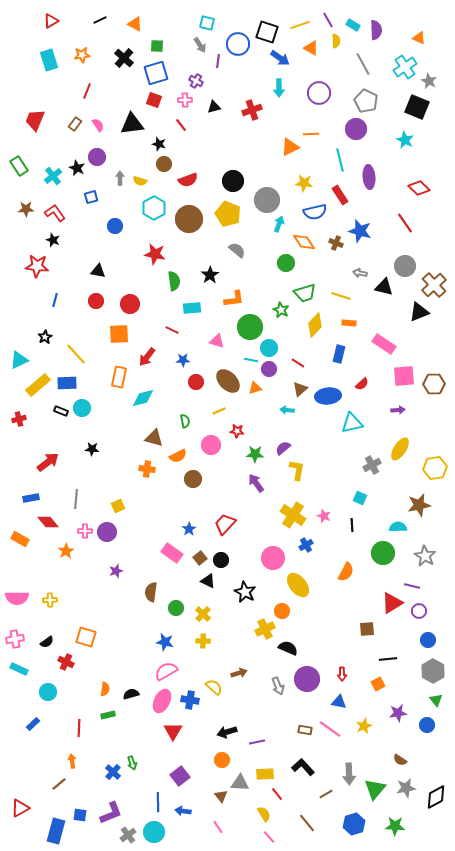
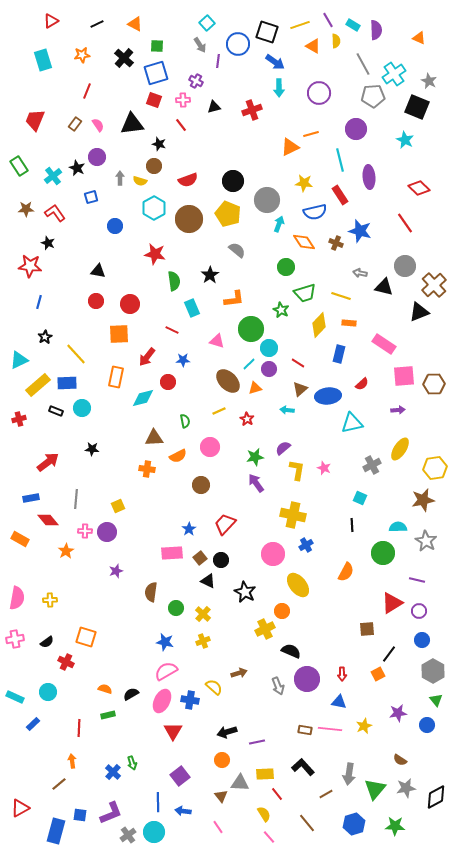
black line at (100, 20): moved 3 px left, 4 px down
cyan square at (207, 23): rotated 35 degrees clockwise
orange triangle at (311, 48): moved 2 px right, 2 px up
blue arrow at (280, 58): moved 5 px left, 4 px down
cyan rectangle at (49, 60): moved 6 px left
cyan cross at (405, 67): moved 11 px left, 7 px down
pink cross at (185, 100): moved 2 px left
gray pentagon at (366, 101): moved 7 px right, 5 px up; rotated 30 degrees counterclockwise
orange line at (311, 134): rotated 14 degrees counterclockwise
brown circle at (164, 164): moved 10 px left, 2 px down
black star at (53, 240): moved 5 px left, 3 px down
green circle at (286, 263): moved 4 px down
red star at (37, 266): moved 7 px left
blue line at (55, 300): moved 16 px left, 2 px down
cyan rectangle at (192, 308): rotated 72 degrees clockwise
yellow diamond at (315, 325): moved 4 px right
green circle at (250, 327): moved 1 px right, 2 px down
cyan line at (251, 360): moved 2 px left, 4 px down; rotated 56 degrees counterclockwise
orange rectangle at (119, 377): moved 3 px left
red circle at (196, 382): moved 28 px left
black rectangle at (61, 411): moved 5 px left
red star at (237, 431): moved 10 px right, 12 px up; rotated 24 degrees clockwise
brown triangle at (154, 438): rotated 18 degrees counterclockwise
pink circle at (211, 445): moved 1 px left, 2 px down
green star at (255, 454): moved 3 px down; rotated 12 degrees counterclockwise
brown circle at (193, 479): moved 8 px right, 6 px down
brown star at (419, 505): moved 4 px right, 5 px up
yellow cross at (293, 515): rotated 20 degrees counterclockwise
pink star at (324, 516): moved 48 px up
red diamond at (48, 522): moved 2 px up
pink rectangle at (172, 553): rotated 40 degrees counterclockwise
gray star at (425, 556): moved 1 px right, 15 px up
pink circle at (273, 558): moved 4 px up
purple line at (412, 586): moved 5 px right, 6 px up
pink semicircle at (17, 598): rotated 80 degrees counterclockwise
blue circle at (428, 640): moved 6 px left
yellow cross at (203, 641): rotated 24 degrees counterclockwise
black semicircle at (288, 648): moved 3 px right, 3 px down
black line at (388, 659): moved 1 px right, 5 px up; rotated 48 degrees counterclockwise
cyan rectangle at (19, 669): moved 4 px left, 28 px down
orange square at (378, 684): moved 10 px up
orange semicircle at (105, 689): rotated 80 degrees counterclockwise
black semicircle at (131, 694): rotated 14 degrees counterclockwise
pink line at (330, 729): rotated 30 degrees counterclockwise
gray arrow at (349, 774): rotated 10 degrees clockwise
